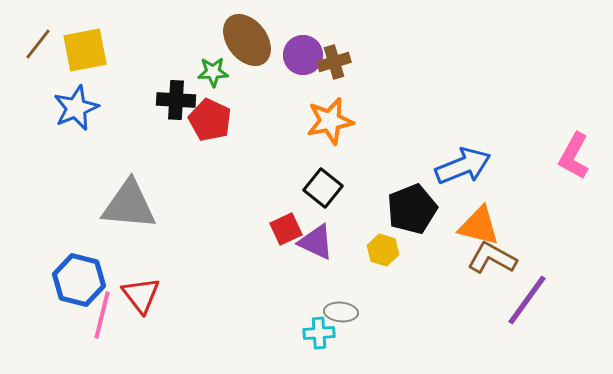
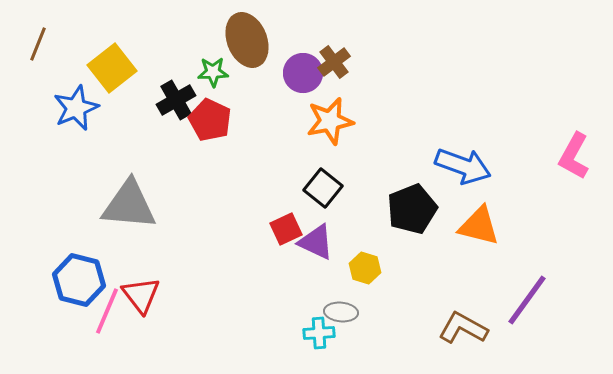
brown ellipse: rotated 16 degrees clockwise
brown line: rotated 16 degrees counterclockwise
yellow square: moved 27 px right, 18 px down; rotated 27 degrees counterclockwise
purple circle: moved 18 px down
brown cross: rotated 20 degrees counterclockwise
black cross: rotated 33 degrees counterclockwise
blue arrow: rotated 42 degrees clockwise
yellow hexagon: moved 18 px left, 18 px down
brown L-shape: moved 29 px left, 70 px down
pink line: moved 5 px right, 4 px up; rotated 9 degrees clockwise
